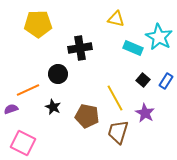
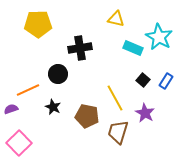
pink square: moved 4 px left; rotated 20 degrees clockwise
